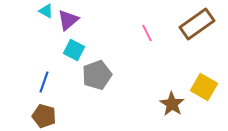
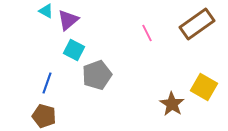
blue line: moved 3 px right, 1 px down
